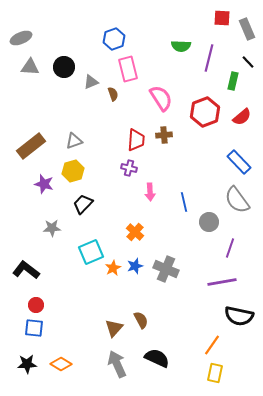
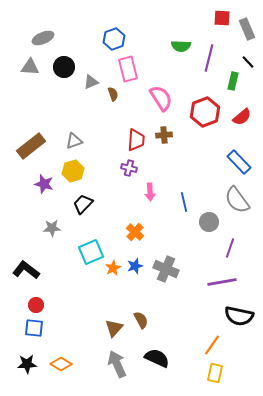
gray ellipse at (21, 38): moved 22 px right
